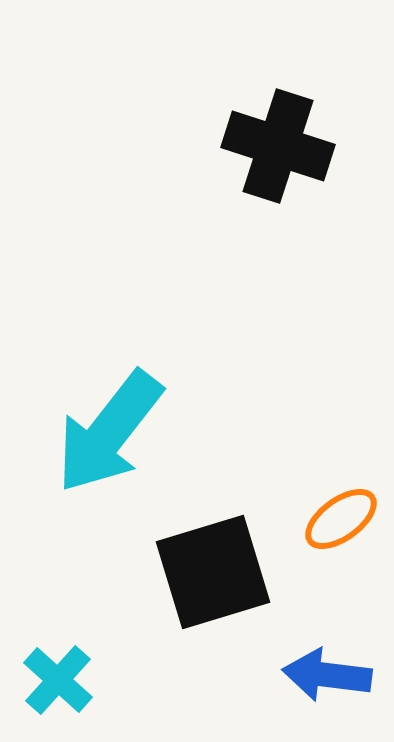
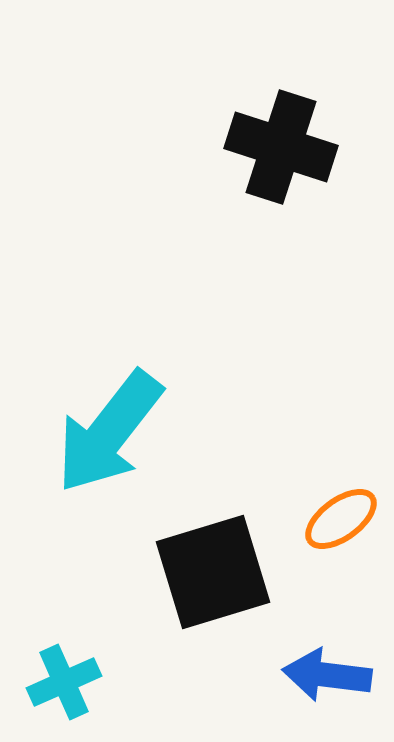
black cross: moved 3 px right, 1 px down
cyan cross: moved 6 px right, 2 px down; rotated 24 degrees clockwise
